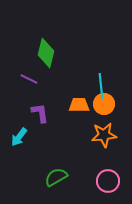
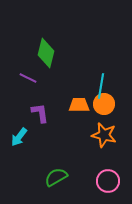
purple line: moved 1 px left, 1 px up
cyan line: rotated 15 degrees clockwise
orange star: rotated 20 degrees clockwise
